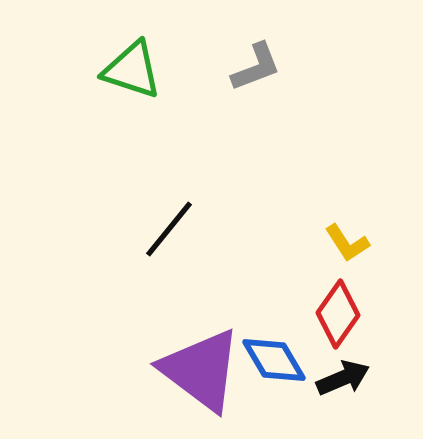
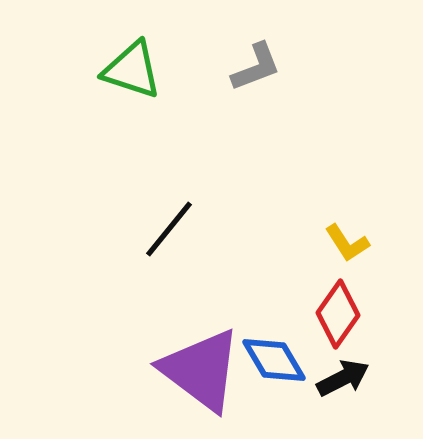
black arrow: rotated 4 degrees counterclockwise
